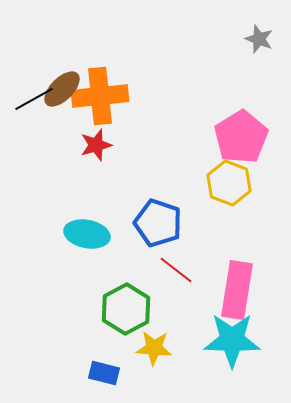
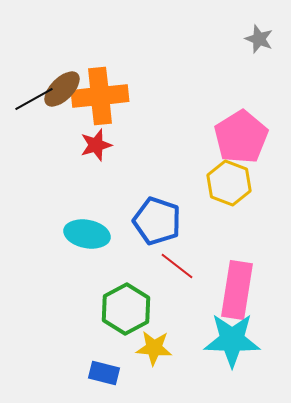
blue pentagon: moved 1 px left, 2 px up
red line: moved 1 px right, 4 px up
